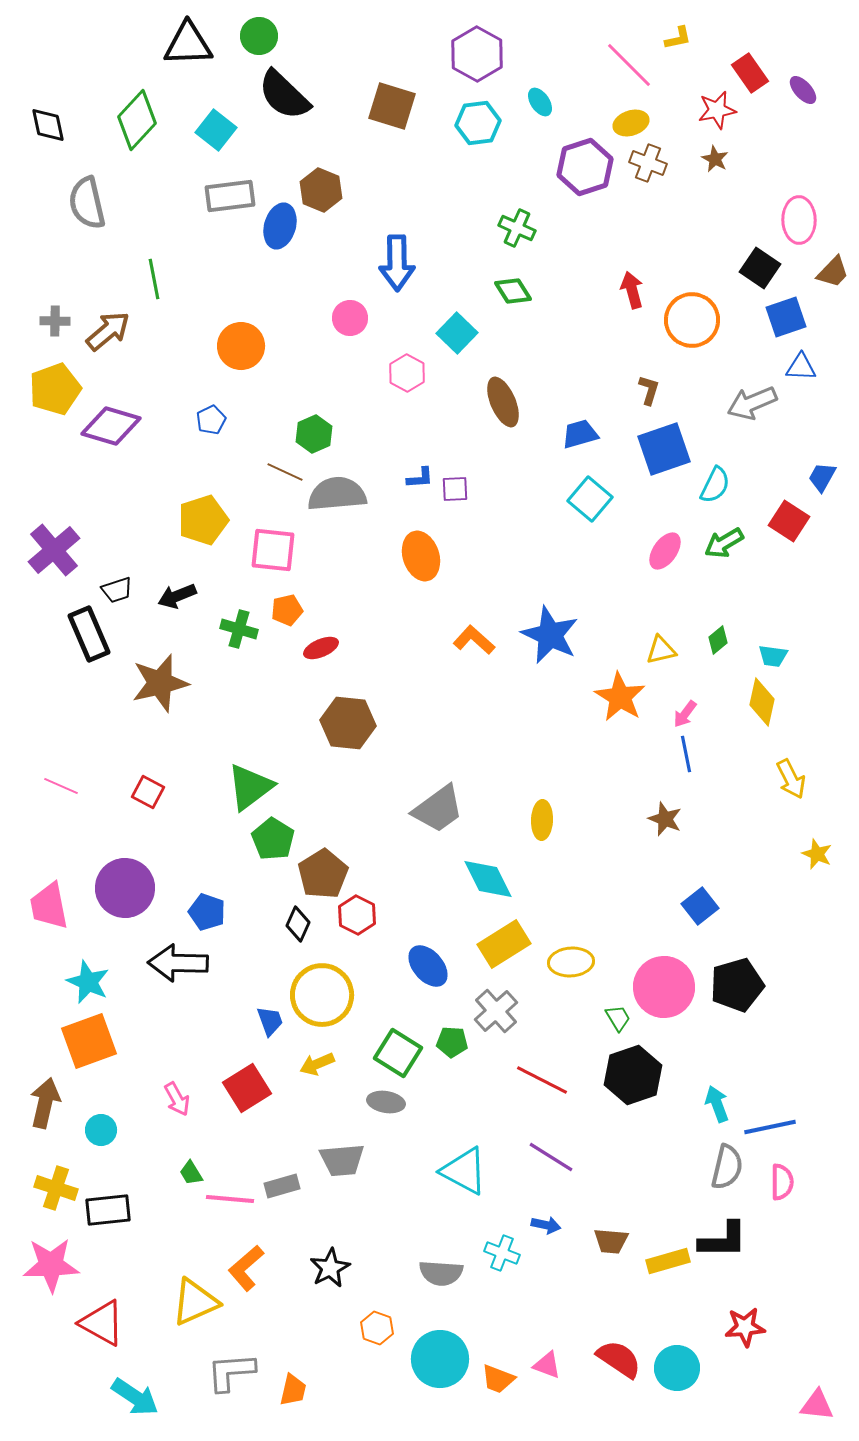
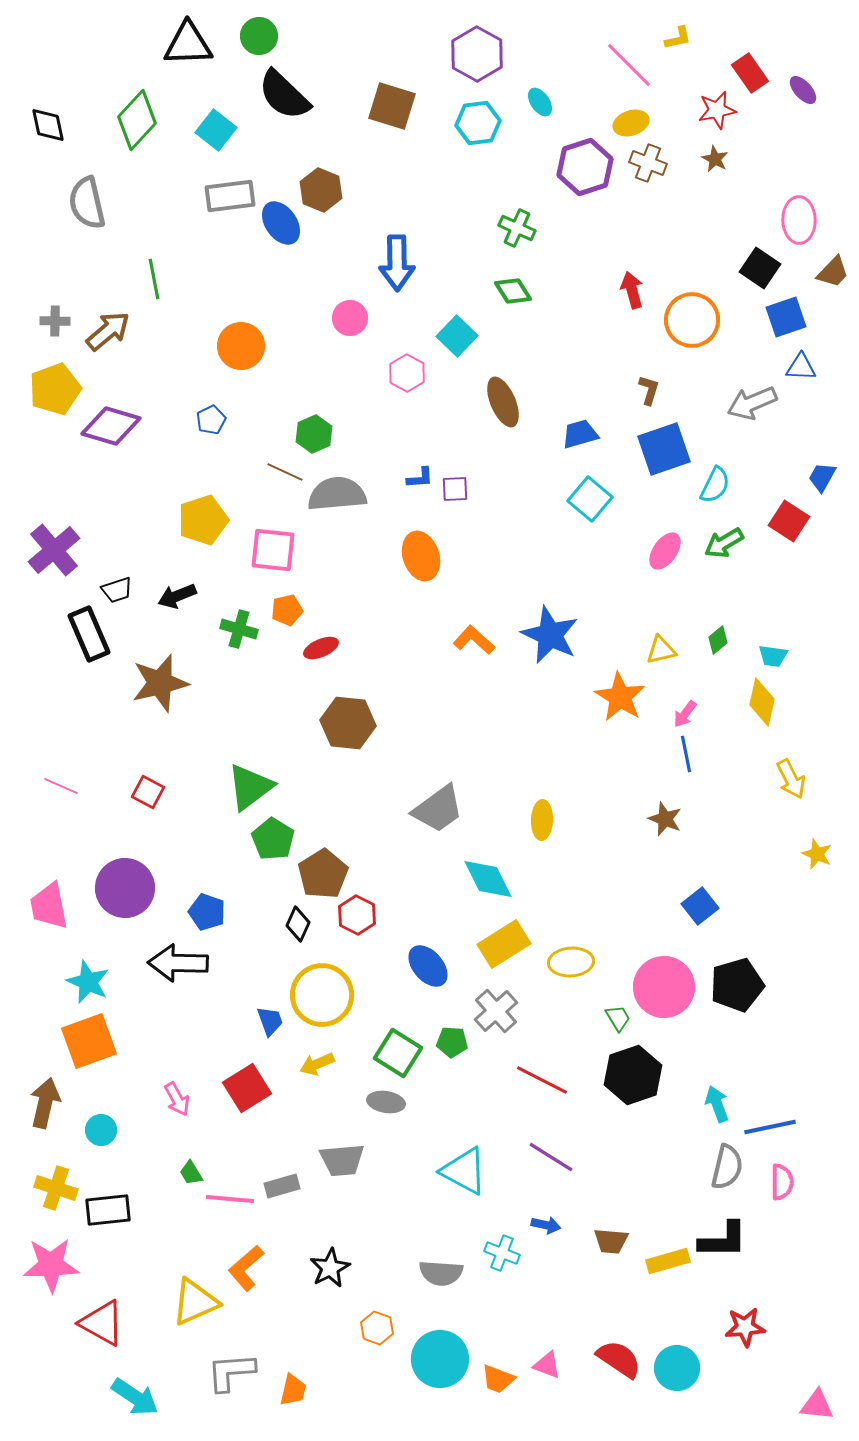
blue ellipse at (280, 226): moved 1 px right, 3 px up; rotated 51 degrees counterclockwise
cyan square at (457, 333): moved 3 px down
